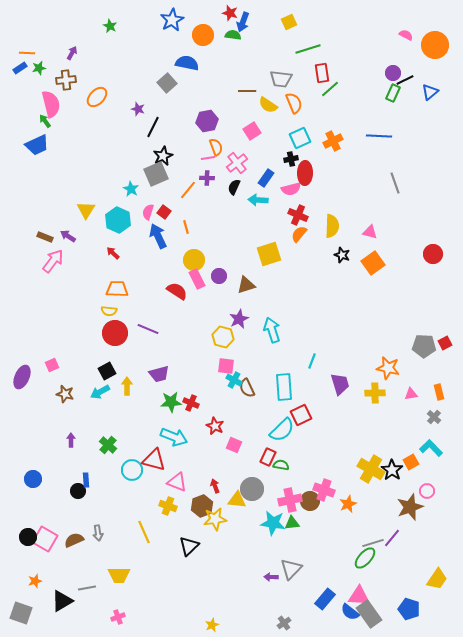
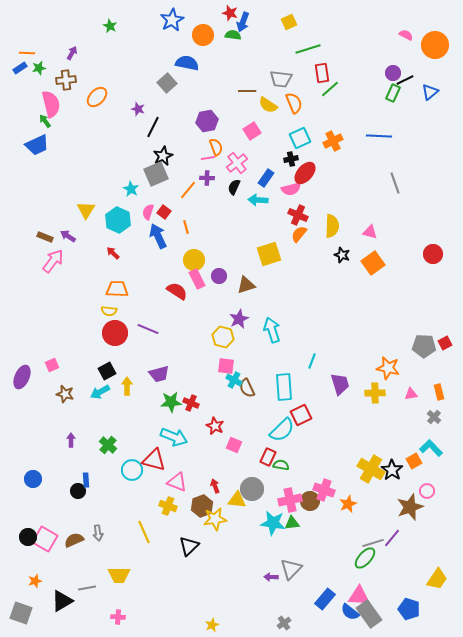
red ellipse at (305, 173): rotated 40 degrees clockwise
orange square at (411, 462): moved 3 px right, 1 px up
pink cross at (118, 617): rotated 24 degrees clockwise
